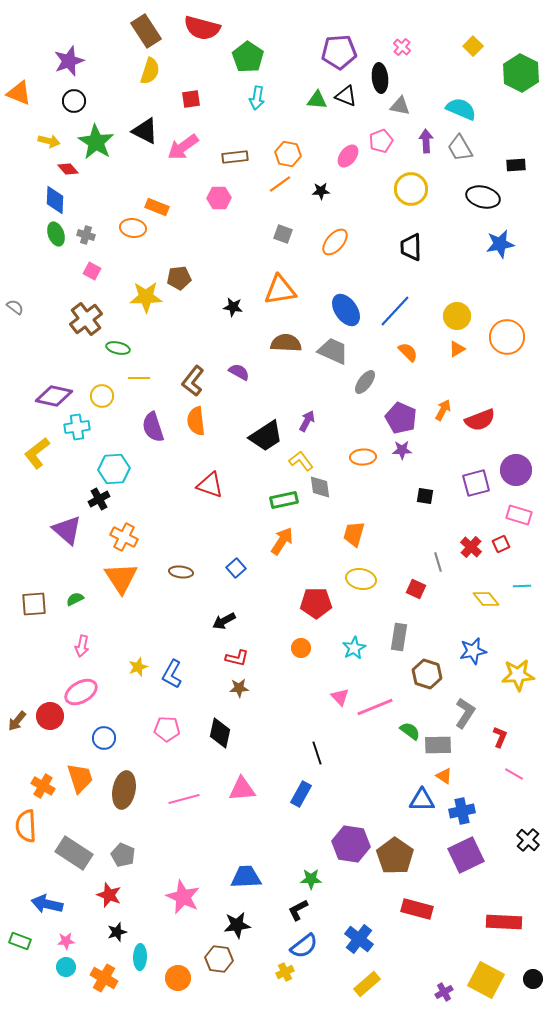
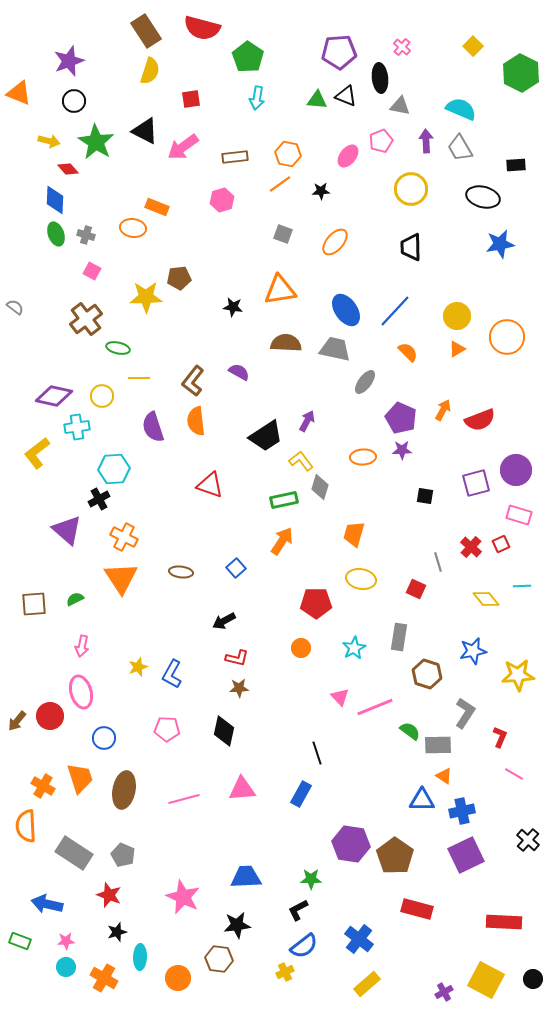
pink hexagon at (219, 198): moved 3 px right, 2 px down; rotated 15 degrees counterclockwise
gray trapezoid at (333, 351): moved 2 px right, 2 px up; rotated 12 degrees counterclockwise
gray diamond at (320, 487): rotated 25 degrees clockwise
pink ellipse at (81, 692): rotated 76 degrees counterclockwise
black diamond at (220, 733): moved 4 px right, 2 px up
